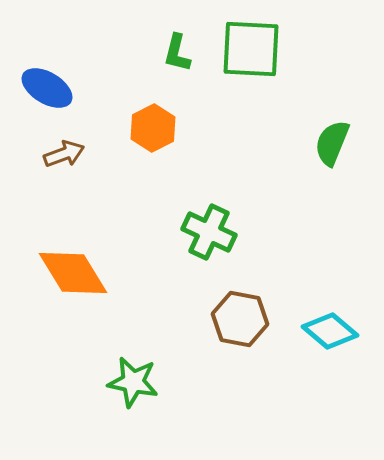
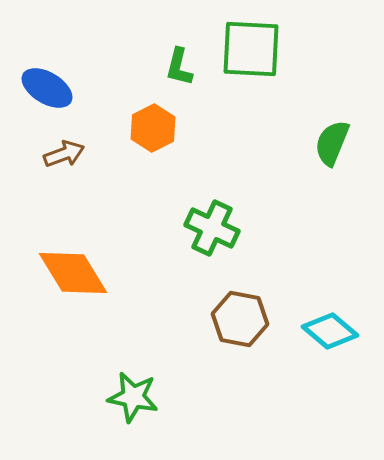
green L-shape: moved 2 px right, 14 px down
green cross: moved 3 px right, 4 px up
green star: moved 15 px down
